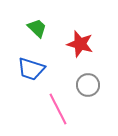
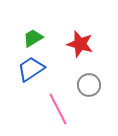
green trapezoid: moved 4 px left, 10 px down; rotated 75 degrees counterclockwise
blue trapezoid: rotated 128 degrees clockwise
gray circle: moved 1 px right
